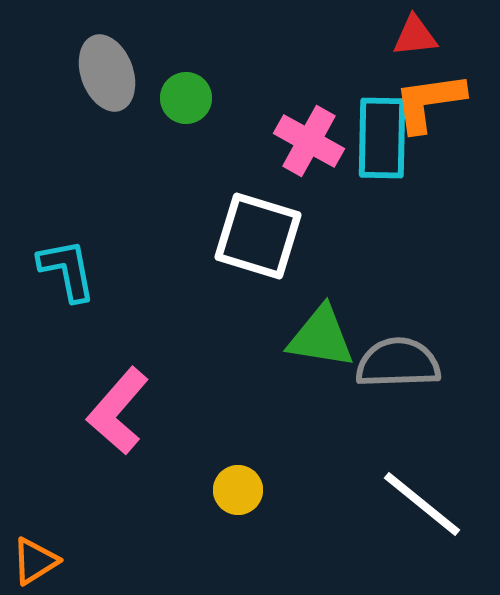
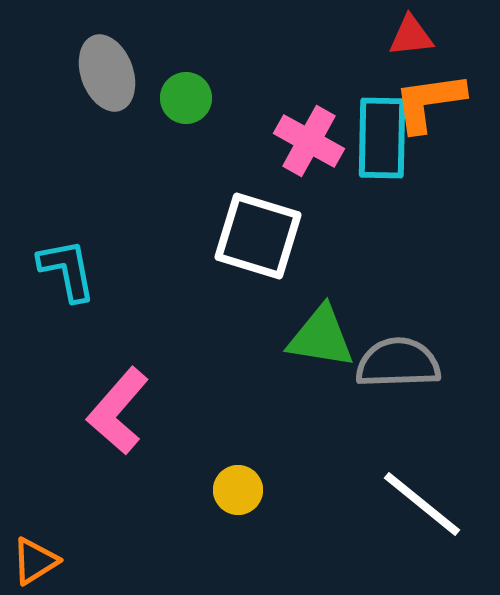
red triangle: moved 4 px left
